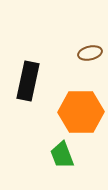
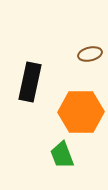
brown ellipse: moved 1 px down
black rectangle: moved 2 px right, 1 px down
